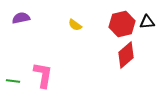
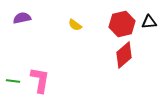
purple semicircle: moved 1 px right
black triangle: moved 2 px right
red diamond: moved 2 px left
pink L-shape: moved 3 px left, 5 px down
